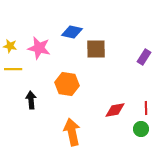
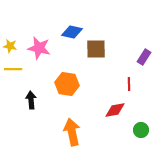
red line: moved 17 px left, 24 px up
green circle: moved 1 px down
